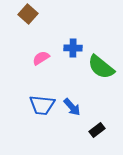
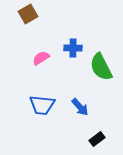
brown square: rotated 18 degrees clockwise
green semicircle: rotated 24 degrees clockwise
blue arrow: moved 8 px right
black rectangle: moved 9 px down
